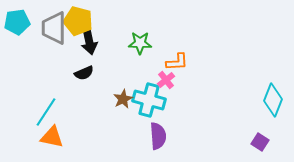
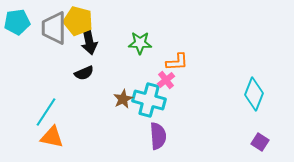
cyan diamond: moved 19 px left, 6 px up
